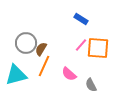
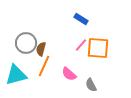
brown semicircle: rotated 16 degrees counterclockwise
